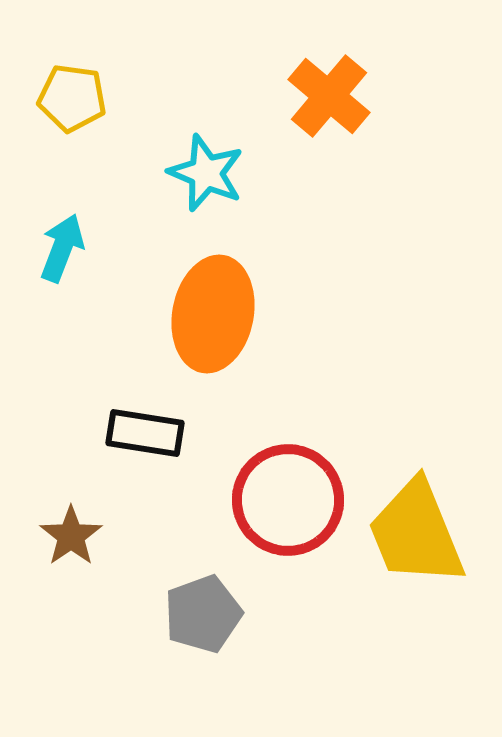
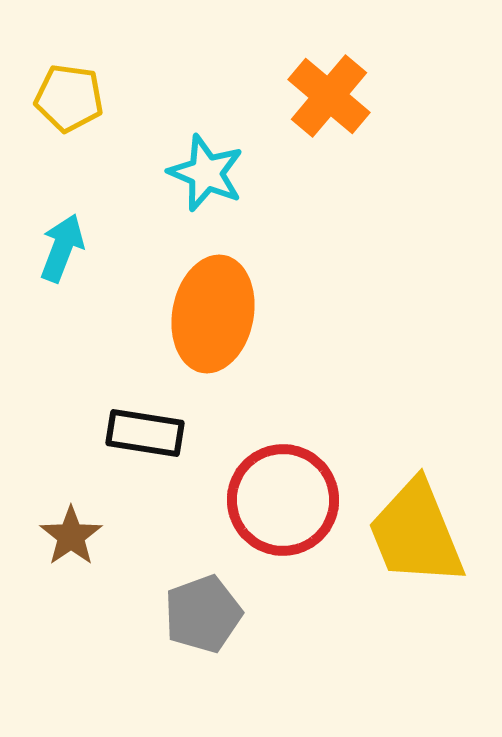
yellow pentagon: moved 3 px left
red circle: moved 5 px left
